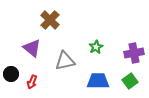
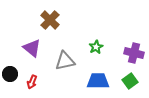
purple cross: rotated 24 degrees clockwise
black circle: moved 1 px left
